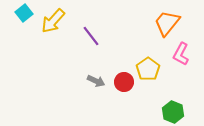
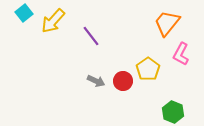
red circle: moved 1 px left, 1 px up
